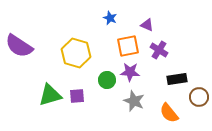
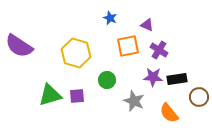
purple star: moved 23 px right, 5 px down
